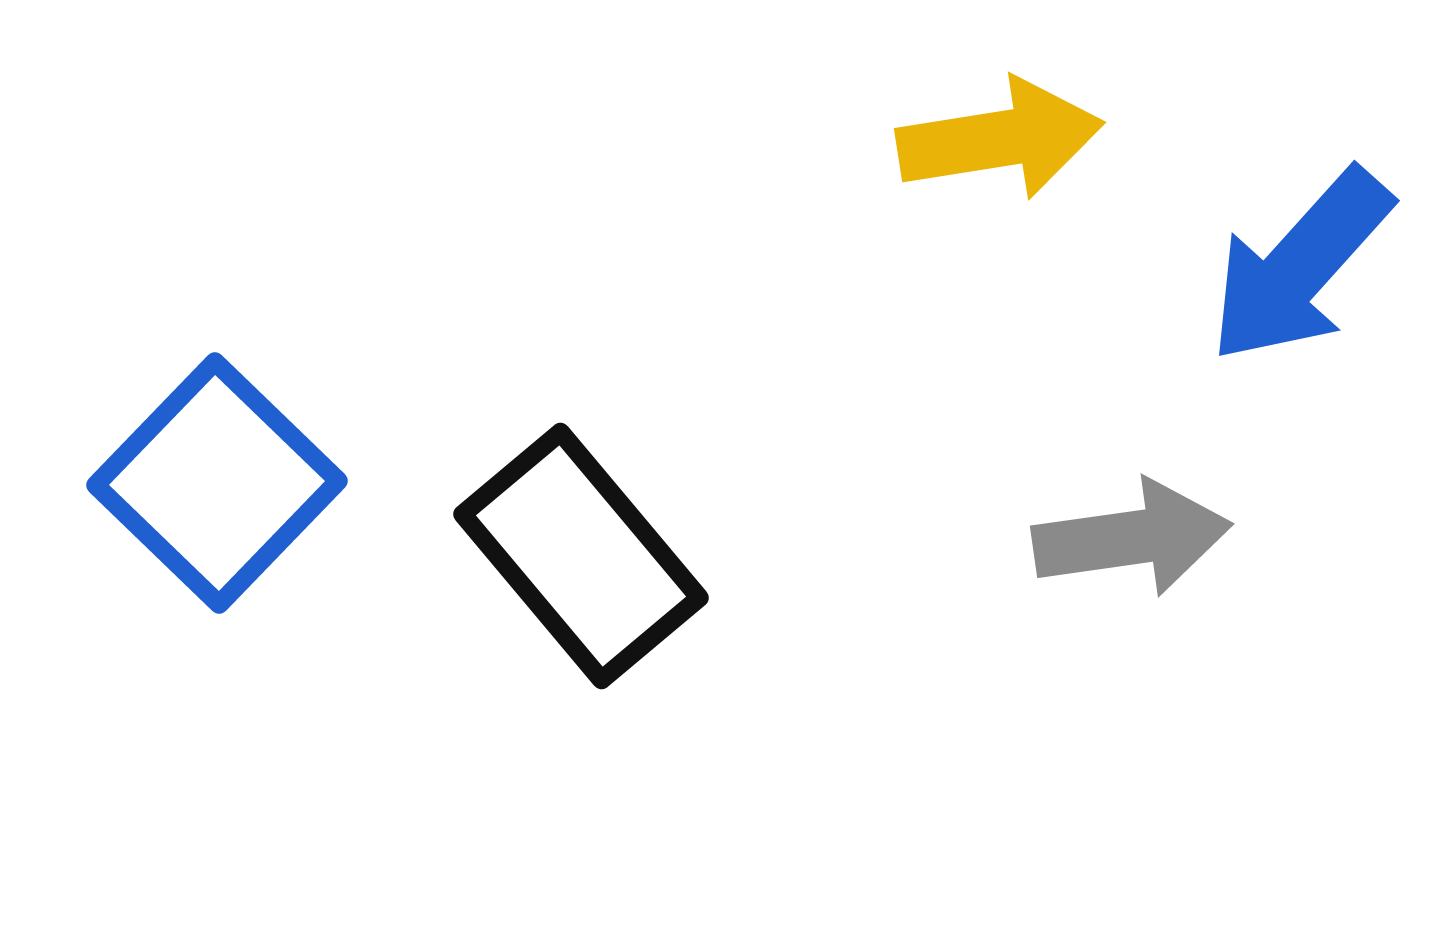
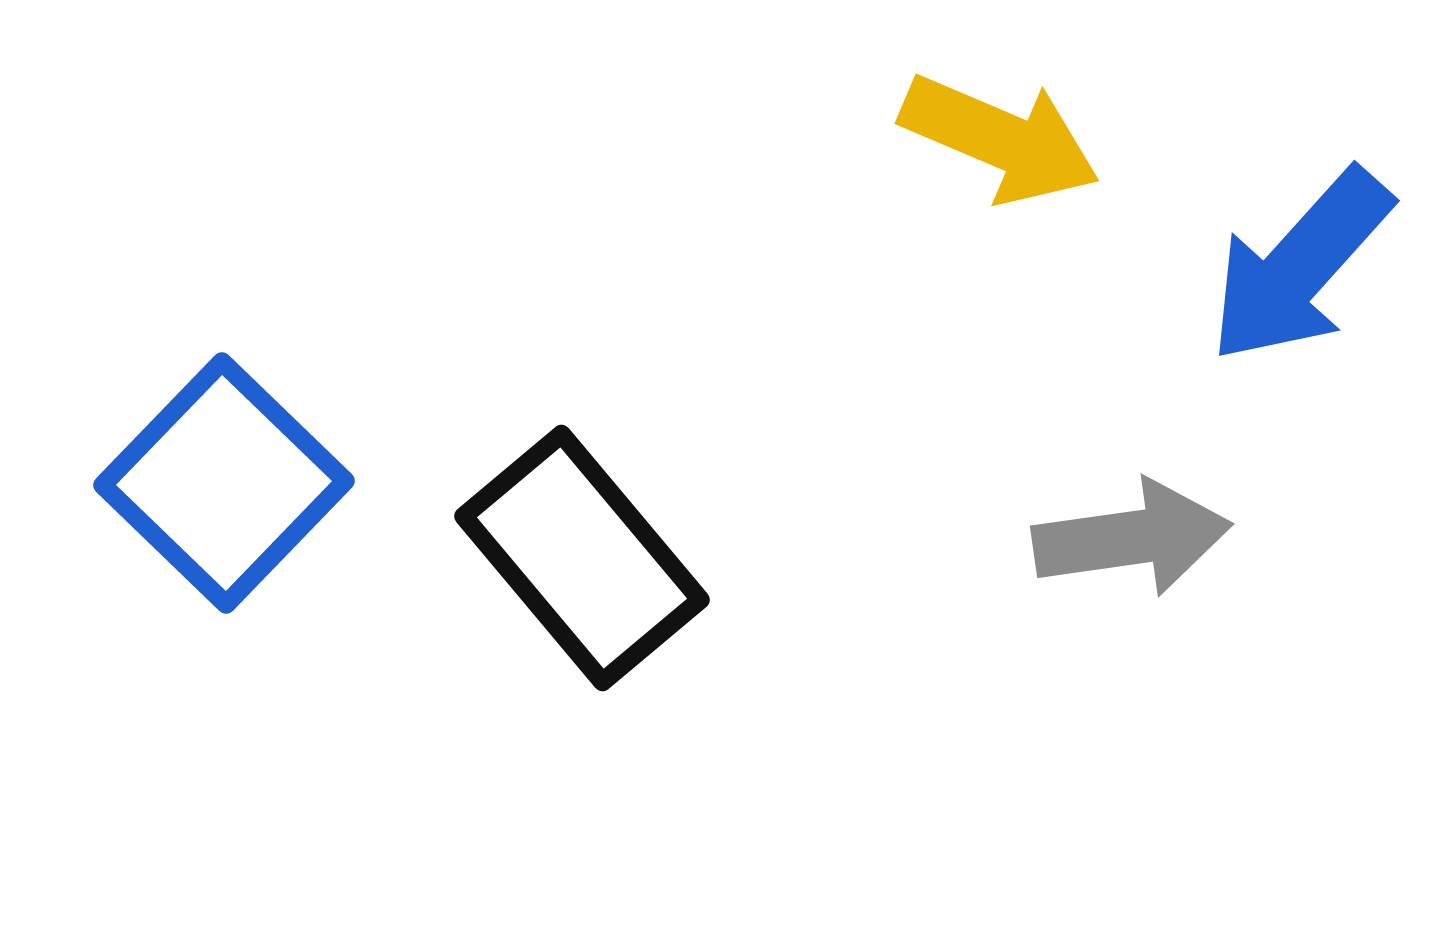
yellow arrow: rotated 32 degrees clockwise
blue square: moved 7 px right
black rectangle: moved 1 px right, 2 px down
